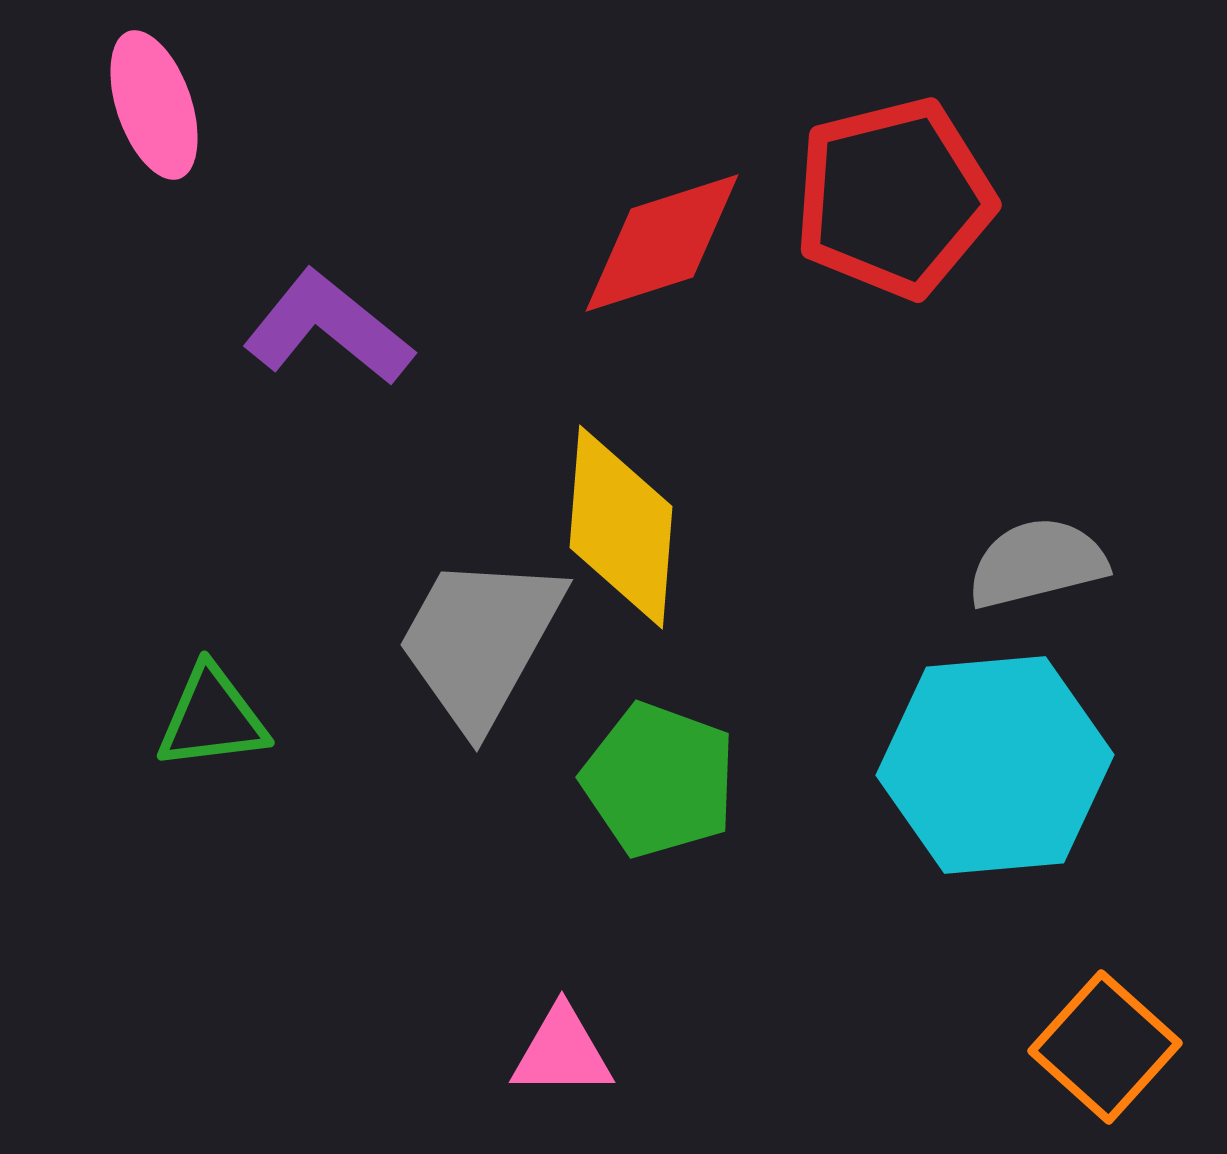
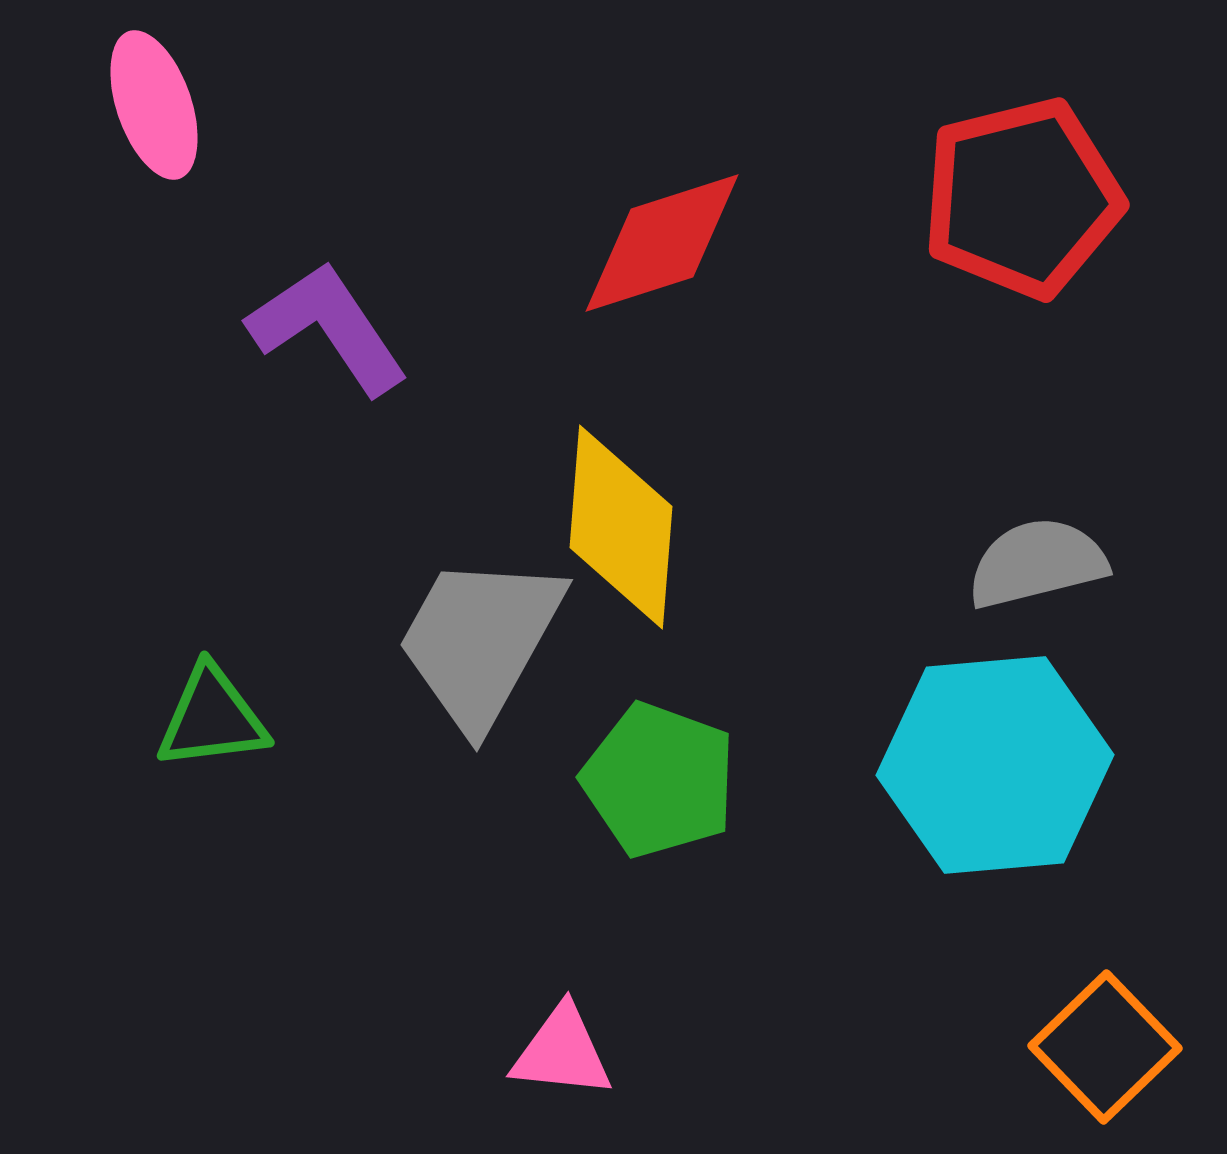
red pentagon: moved 128 px right
purple L-shape: rotated 17 degrees clockwise
orange square: rotated 4 degrees clockwise
pink triangle: rotated 6 degrees clockwise
